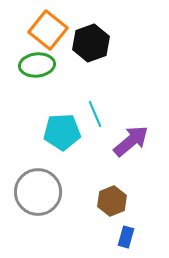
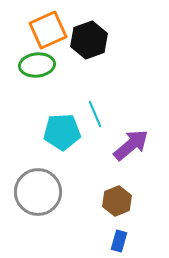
orange square: rotated 27 degrees clockwise
black hexagon: moved 2 px left, 3 px up
purple arrow: moved 4 px down
brown hexagon: moved 5 px right
blue rectangle: moved 7 px left, 4 px down
